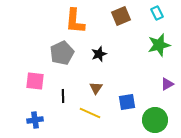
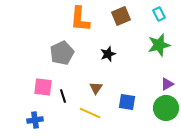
cyan rectangle: moved 2 px right, 1 px down
orange L-shape: moved 5 px right, 2 px up
black star: moved 9 px right
pink square: moved 8 px right, 6 px down
black line: rotated 16 degrees counterclockwise
blue square: rotated 18 degrees clockwise
green circle: moved 11 px right, 12 px up
